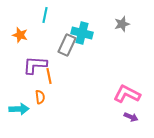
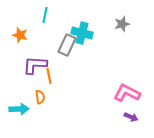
pink L-shape: moved 1 px up
